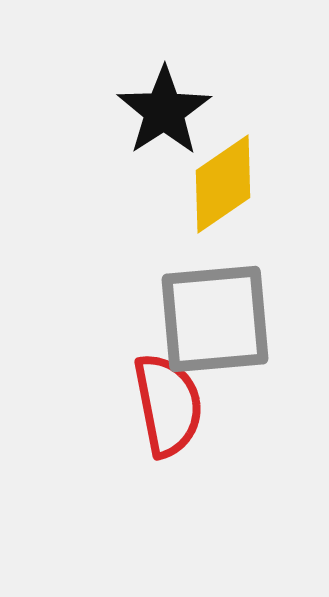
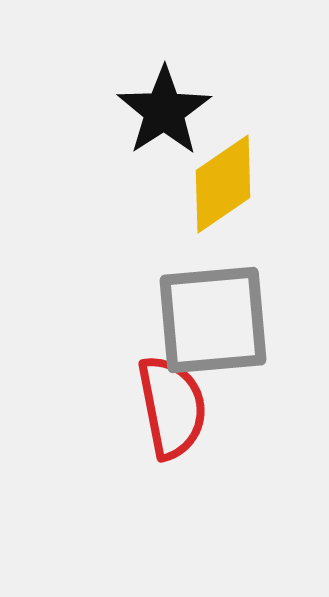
gray square: moved 2 px left, 1 px down
red semicircle: moved 4 px right, 2 px down
